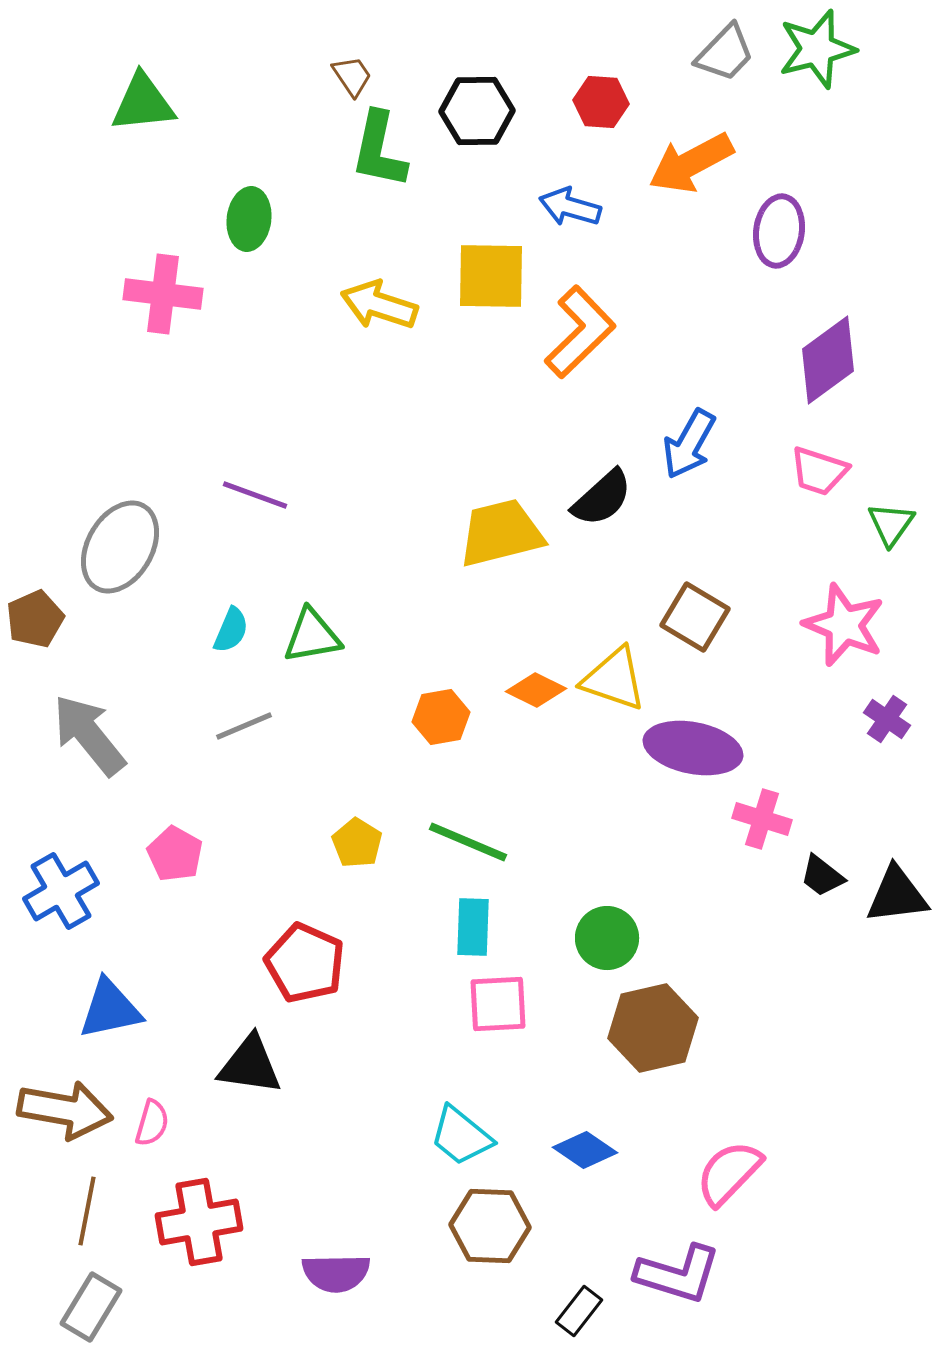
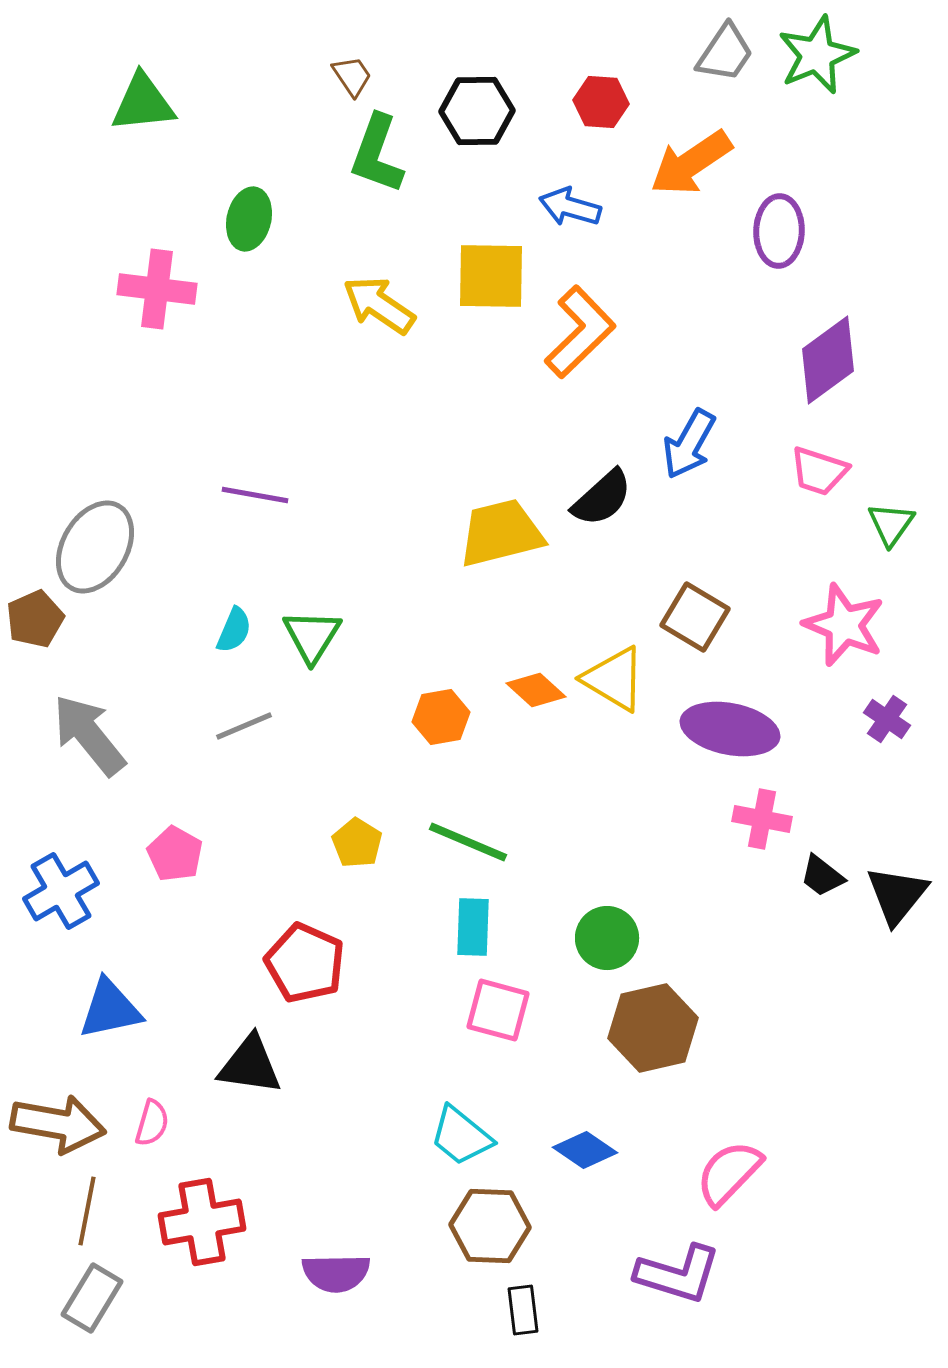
green star at (817, 49): moved 6 px down; rotated 8 degrees counterclockwise
gray trapezoid at (725, 53): rotated 10 degrees counterclockwise
green L-shape at (379, 150): moved 2 px left, 4 px down; rotated 8 degrees clockwise
orange arrow at (691, 163): rotated 6 degrees counterclockwise
green ellipse at (249, 219): rotated 6 degrees clockwise
purple ellipse at (779, 231): rotated 6 degrees counterclockwise
pink cross at (163, 294): moved 6 px left, 5 px up
yellow arrow at (379, 305): rotated 16 degrees clockwise
purple line at (255, 495): rotated 10 degrees counterclockwise
gray ellipse at (120, 547): moved 25 px left
cyan semicircle at (231, 630): moved 3 px right
green triangle at (312, 636): rotated 48 degrees counterclockwise
yellow triangle at (614, 679): rotated 12 degrees clockwise
orange diamond at (536, 690): rotated 16 degrees clockwise
purple ellipse at (693, 748): moved 37 px right, 19 px up
pink cross at (762, 819): rotated 6 degrees counterclockwise
black triangle at (897, 895): rotated 44 degrees counterclockwise
pink square at (498, 1004): moved 6 px down; rotated 18 degrees clockwise
brown arrow at (65, 1110): moved 7 px left, 14 px down
red cross at (199, 1222): moved 3 px right
gray rectangle at (91, 1307): moved 1 px right, 9 px up
black rectangle at (579, 1311): moved 56 px left, 1 px up; rotated 45 degrees counterclockwise
